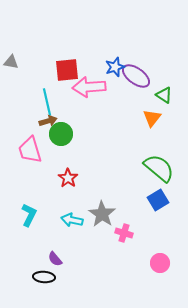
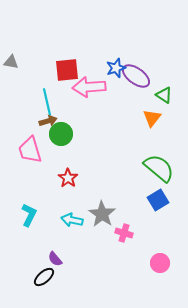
blue star: moved 1 px right, 1 px down
black ellipse: rotated 45 degrees counterclockwise
